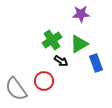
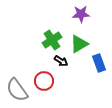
blue rectangle: moved 3 px right
gray semicircle: moved 1 px right, 1 px down
